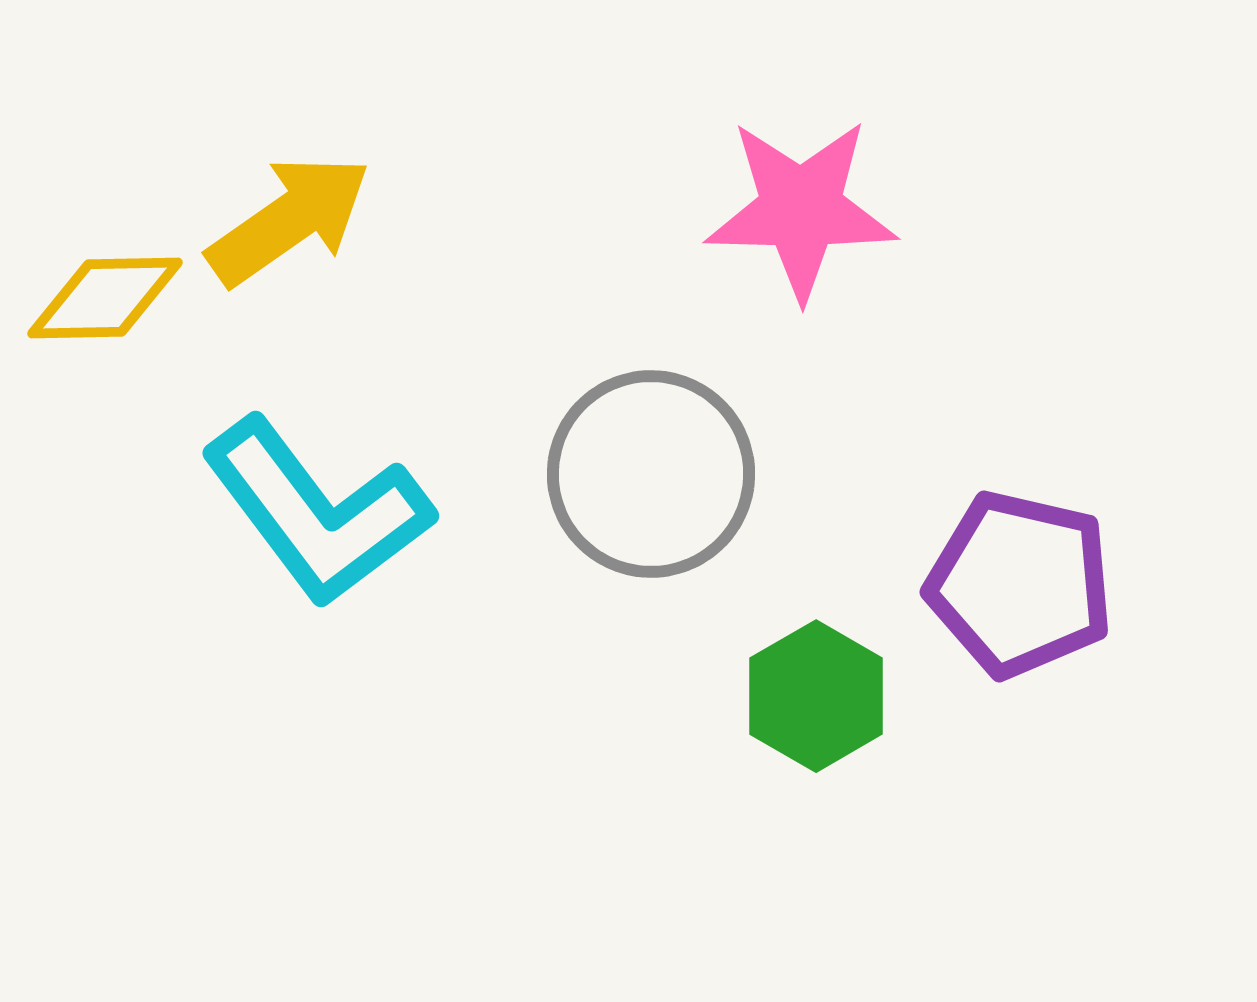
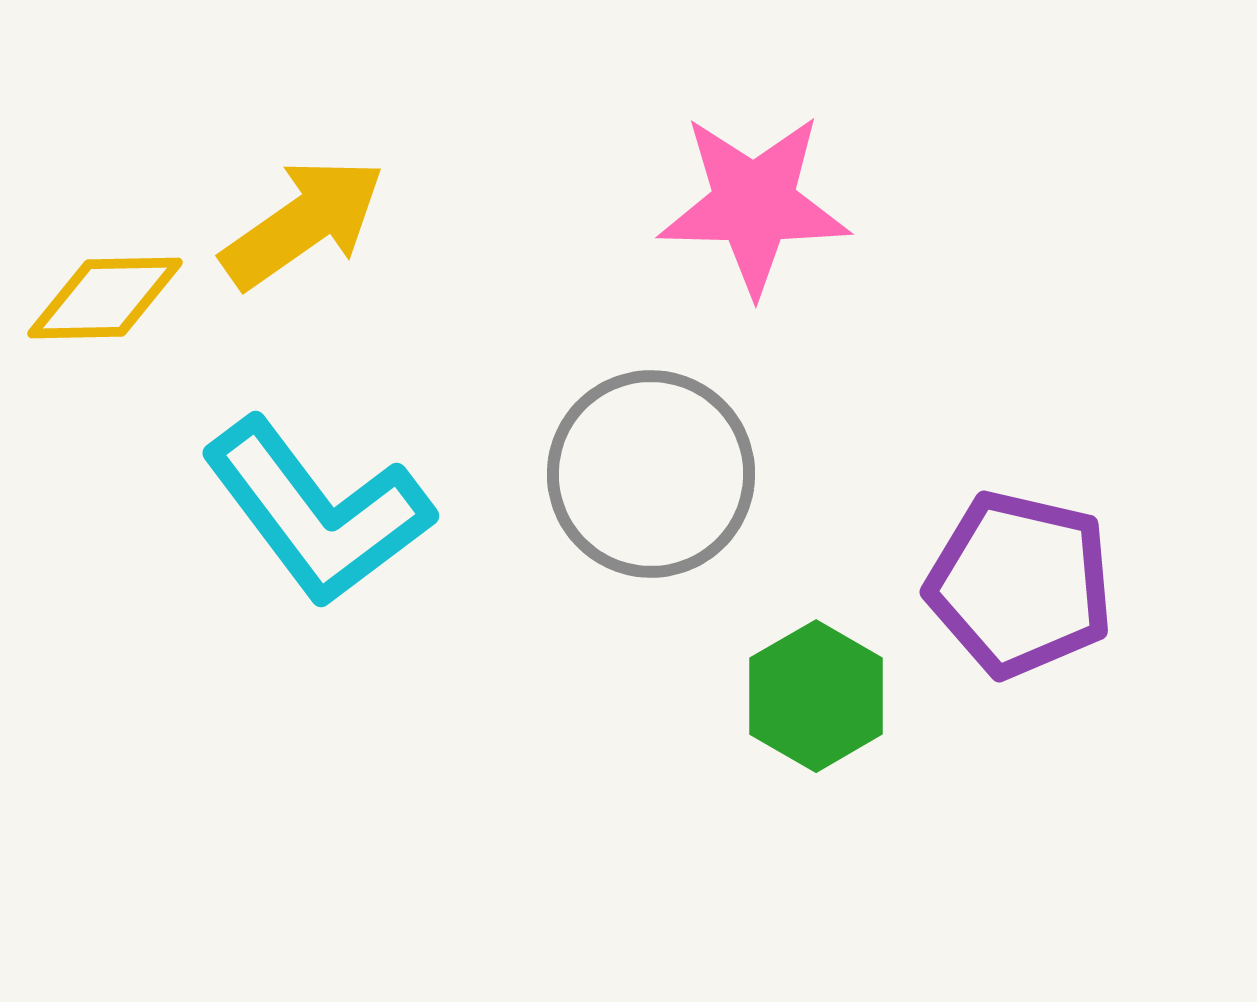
pink star: moved 47 px left, 5 px up
yellow arrow: moved 14 px right, 3 px down
